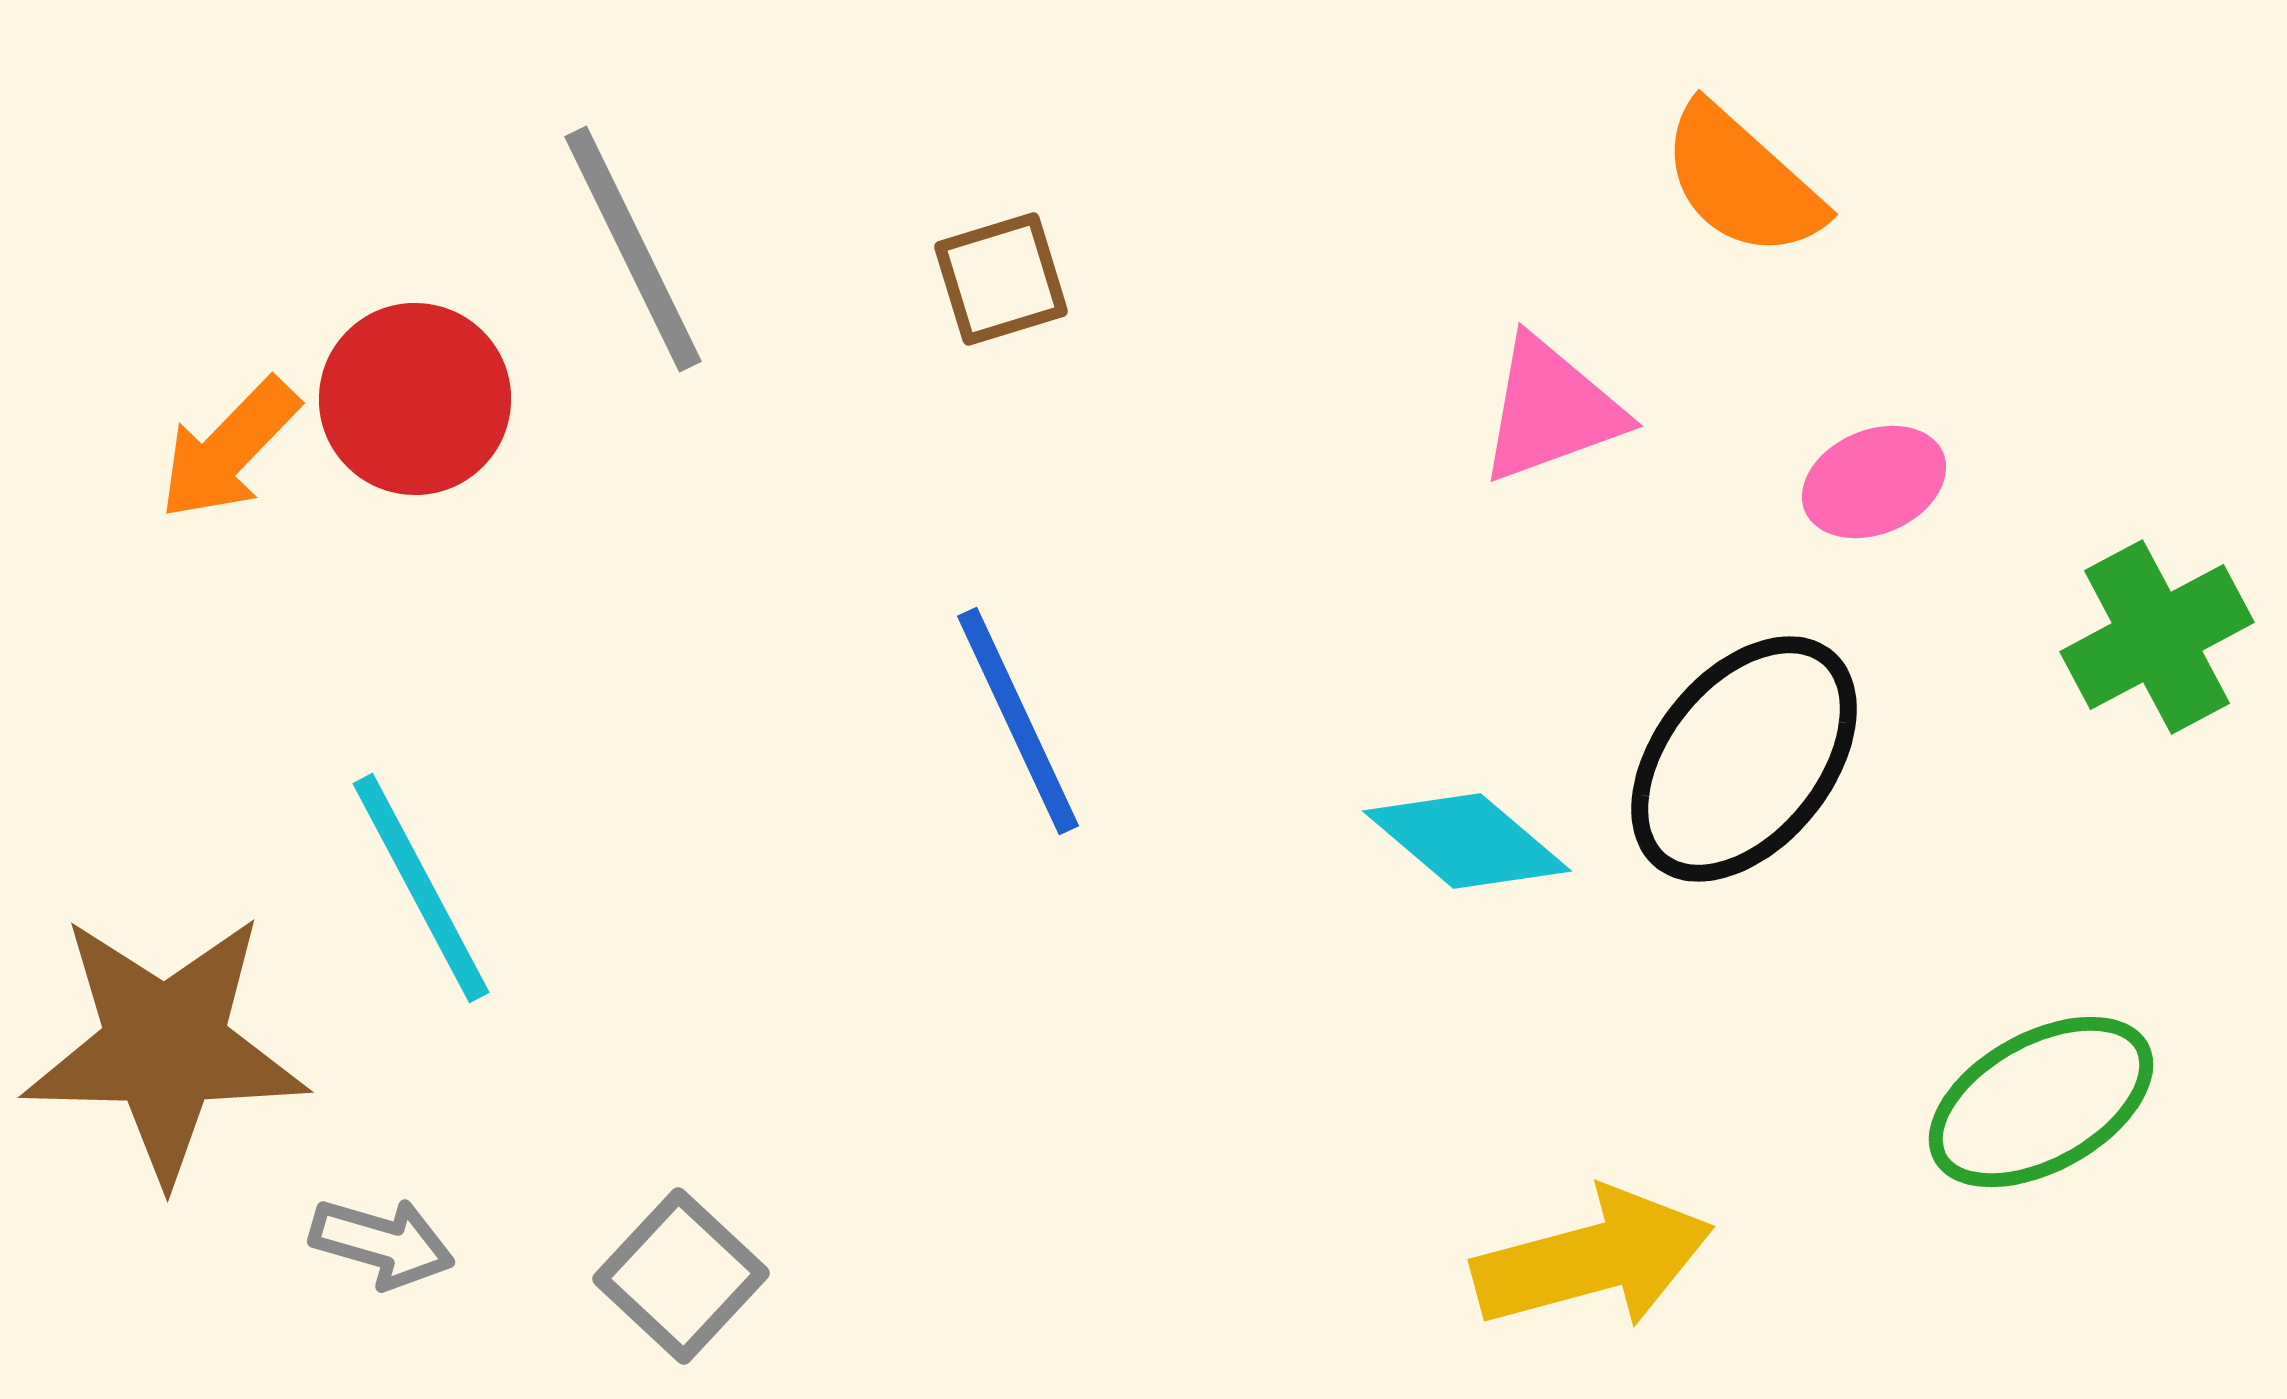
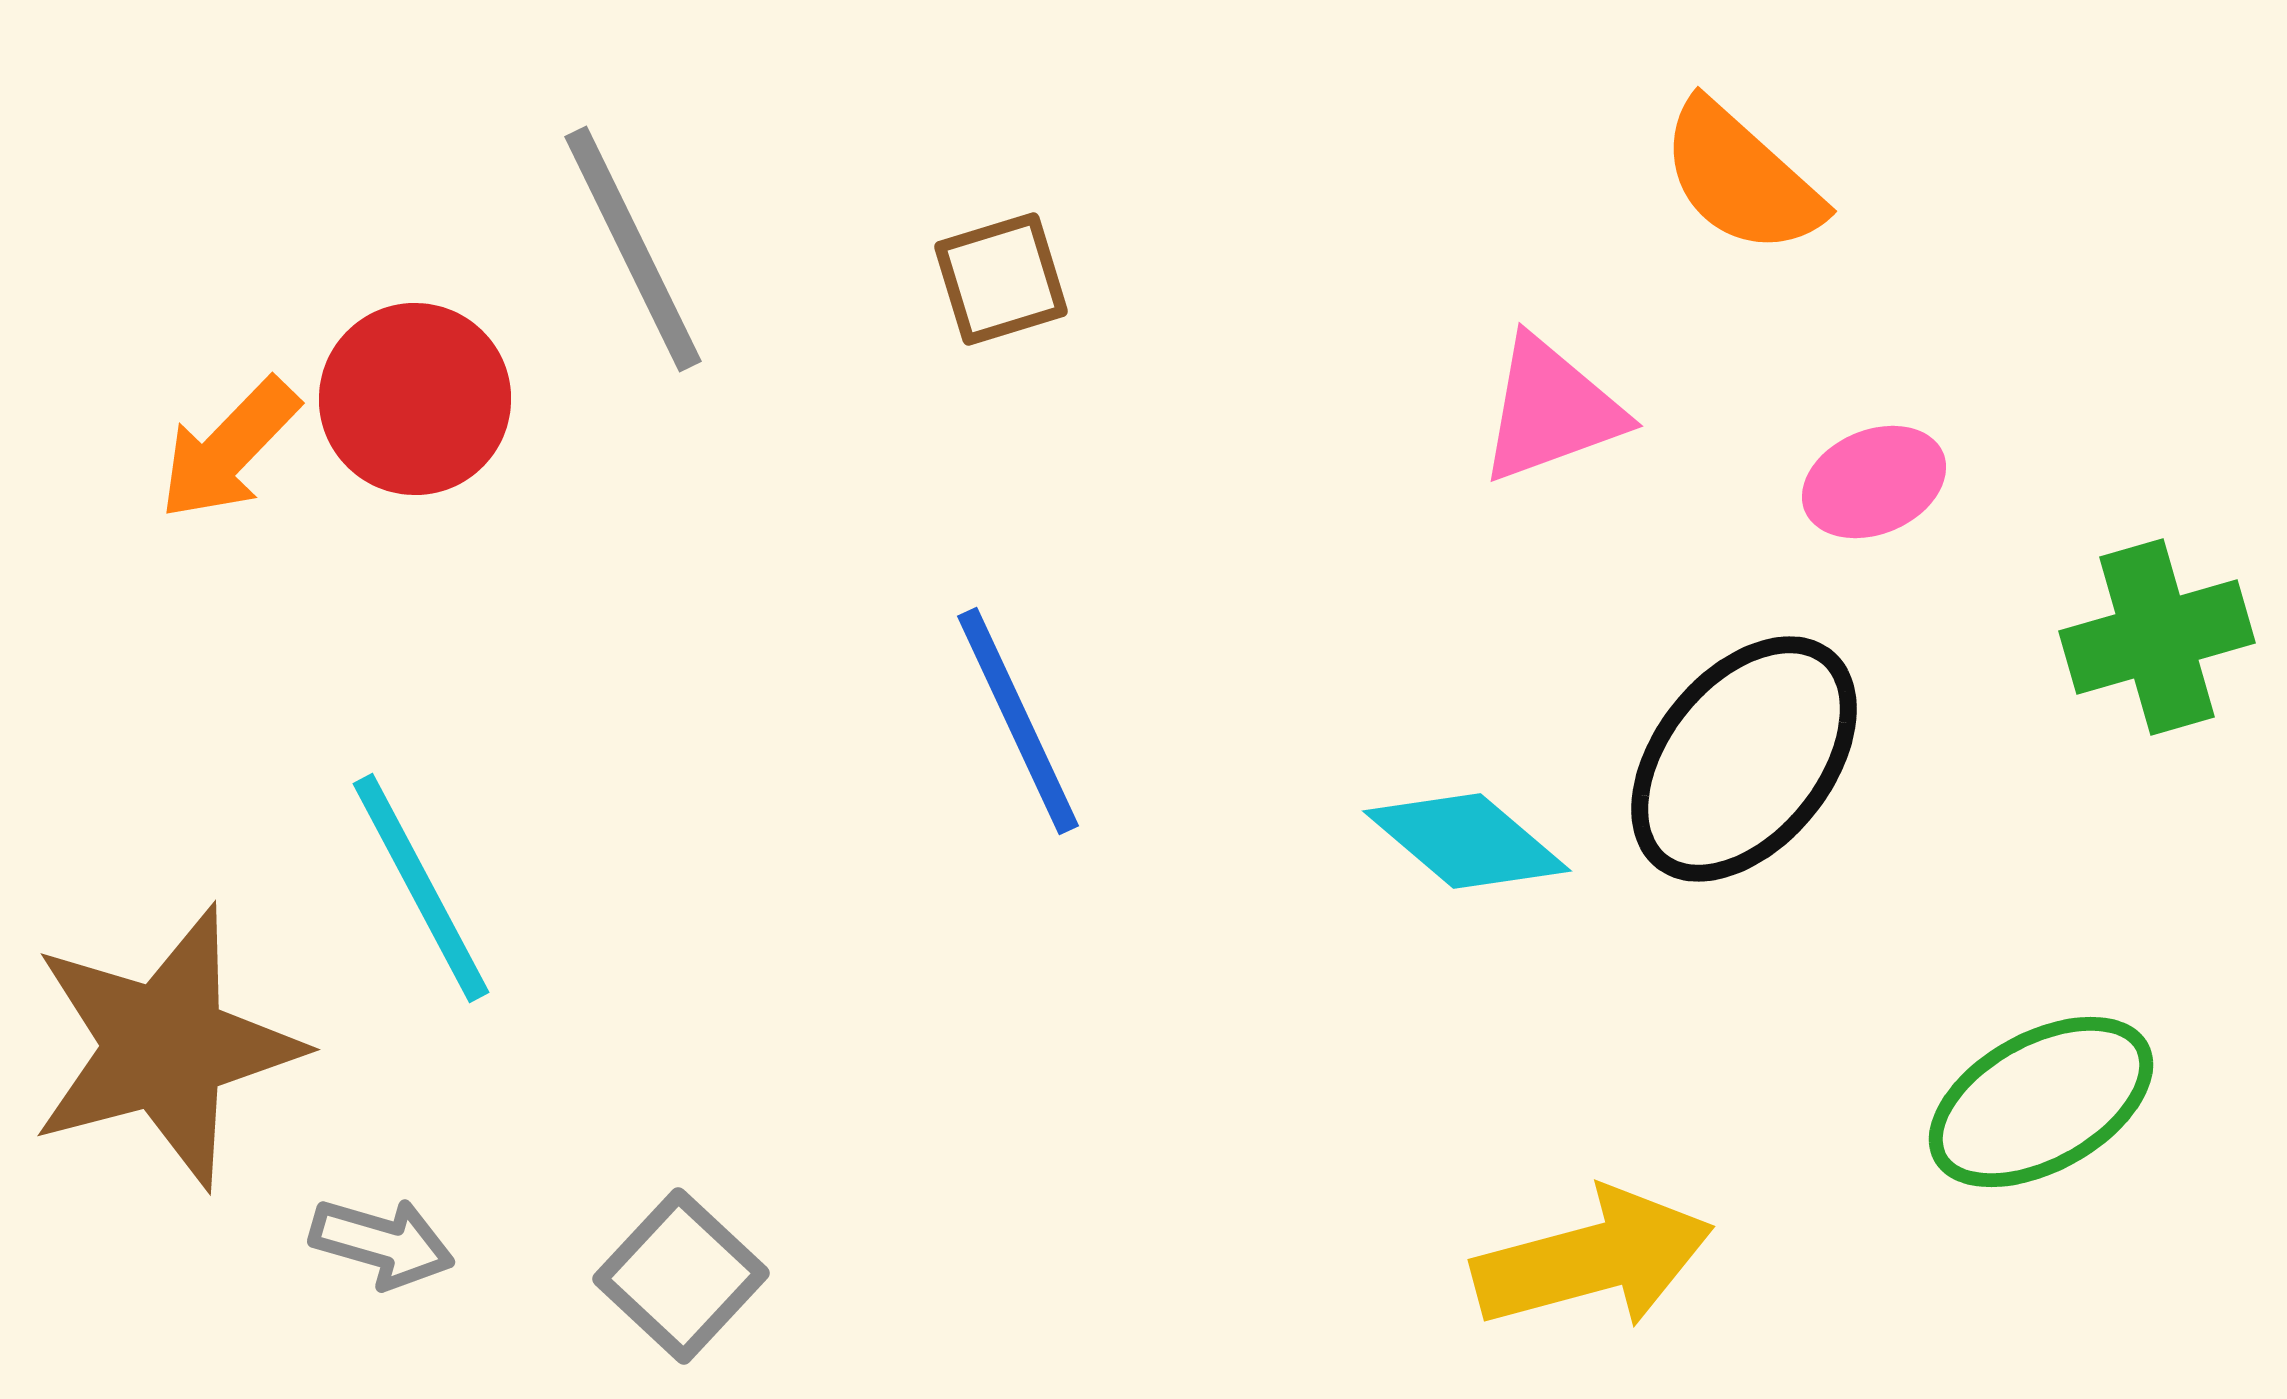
orange semicircle: moved 1 px left, 3 px up
green cross: rotated 12 degrees clockwise
brown star: rotated 16 degrees counterclockwise
